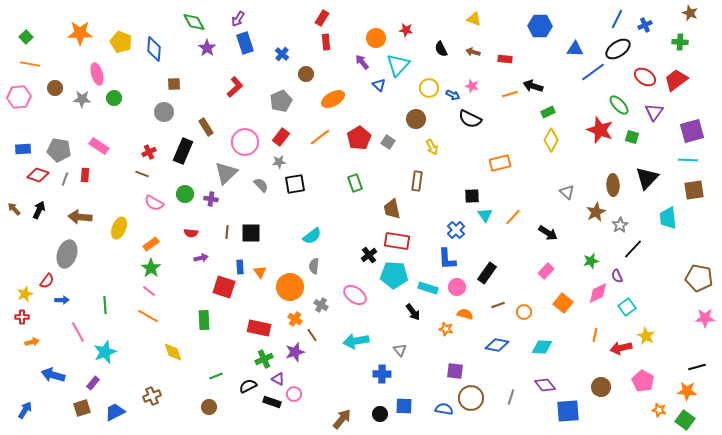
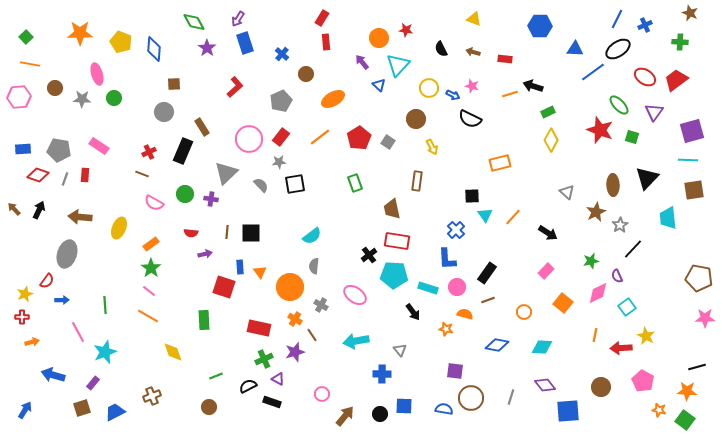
orange circle at (376, 38): moved 3 px right
brown rectangle at (206, 127): moved 4 px left
pink circle at (245, 142): moved 4 px right, 3 px up
purple arrow at (201, 258): moved 4 px right, 4 px up
brown line at (498, 305): moved 10 px left, 5 px up
red arrow at (621, 348): rotated 10 degrees clockwise
pink circle at (294, 394): moved 28 px right
brown arrow at (342, 419): moved 3 px right, 3 px up
